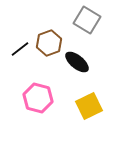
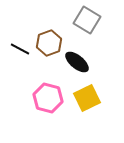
black line: rotated 66 degrees clockwise
pink hexagon: moved 10 px right
yellow square: moved 2 px left, 8 px up
